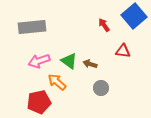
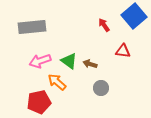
pink arrow: moved 1 px right
